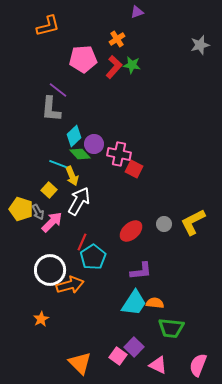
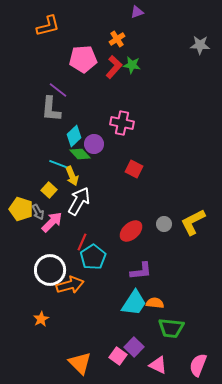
gray star: rotated 18 degrees clockwise
pink cross: moved 3 px right, 31 px up
